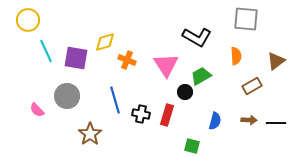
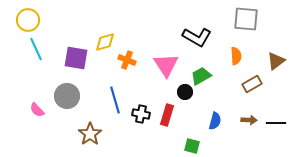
cyan line: moved 10 px left, 2 px up
brown rectangle: moved 2 px up
